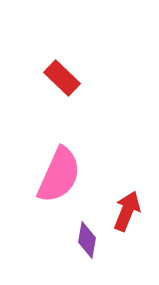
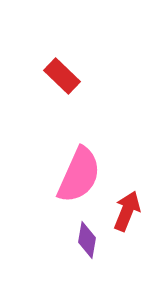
red rectangle: moved 2 px up
pink semicircle: moved 20 px right
